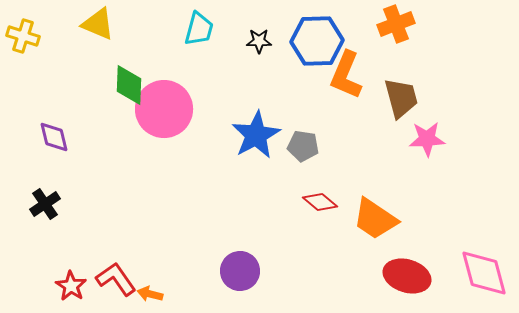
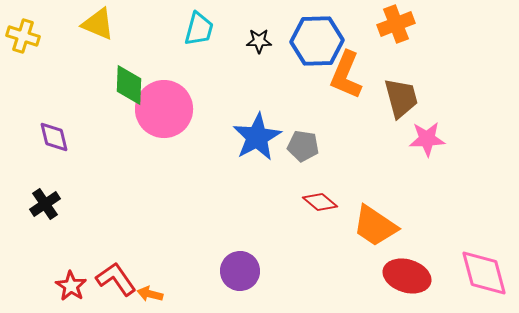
blue star: moved 1 px right, 2 px down
orange trapezoid: moved 7 px down
